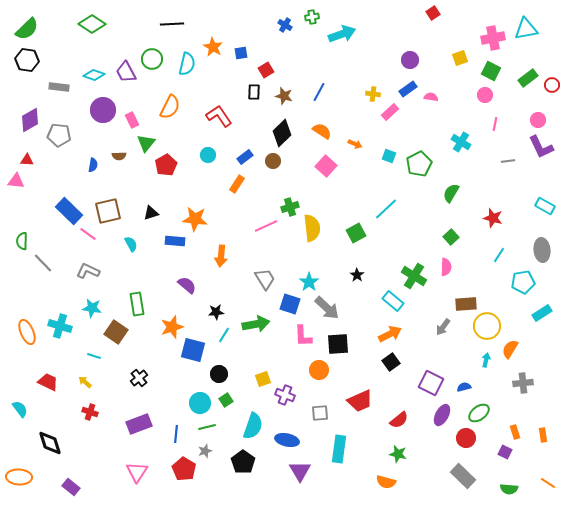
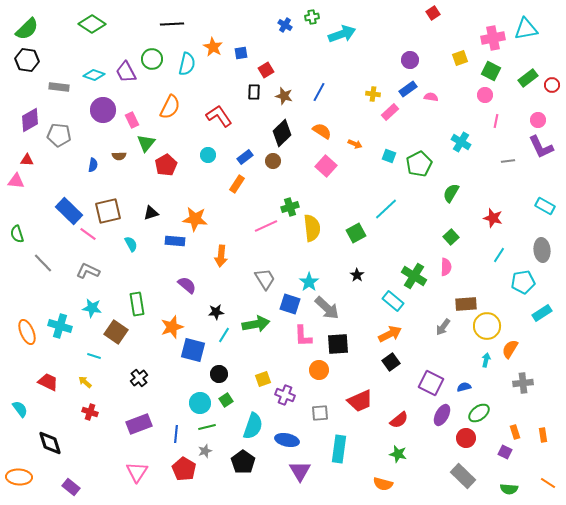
pink line at (495, 124): moved 1 px right, 3 px up
green semicircle at (22, 241): moved 5 px left, 7 px up; rotated 18 degrees counterclockwise
orange semicircle at (386, 482): moved 3 px left, 2 px down
